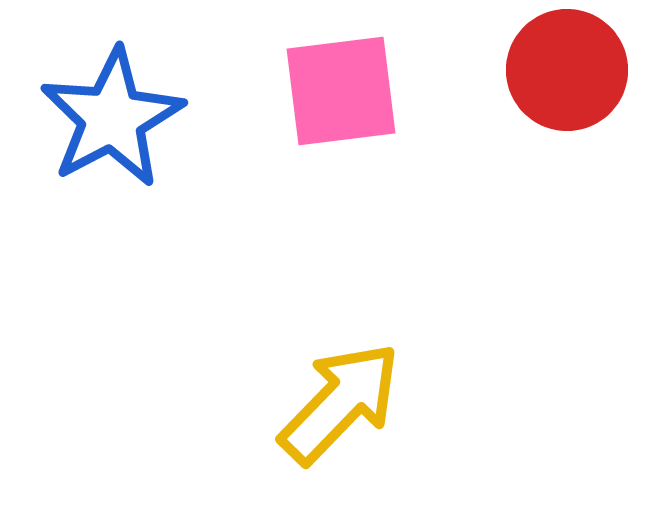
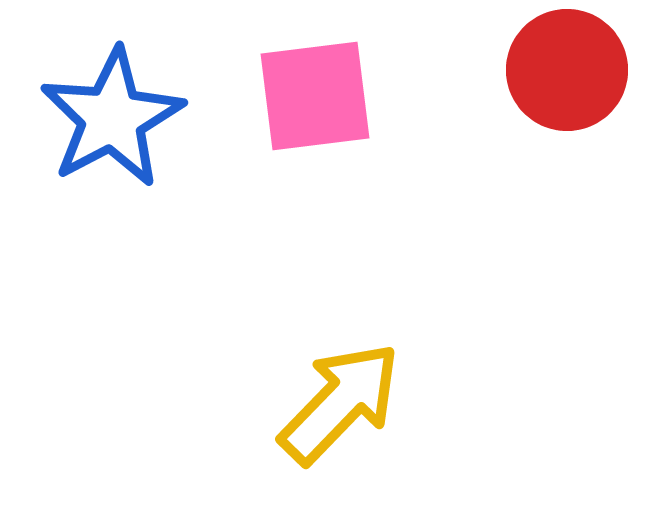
pink square: moved 26 px left, 5 px down
